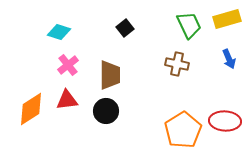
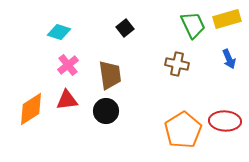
green trapezoid: moved 4 px right
brown trapezoid: rotated 8 degrees counterclockwise
